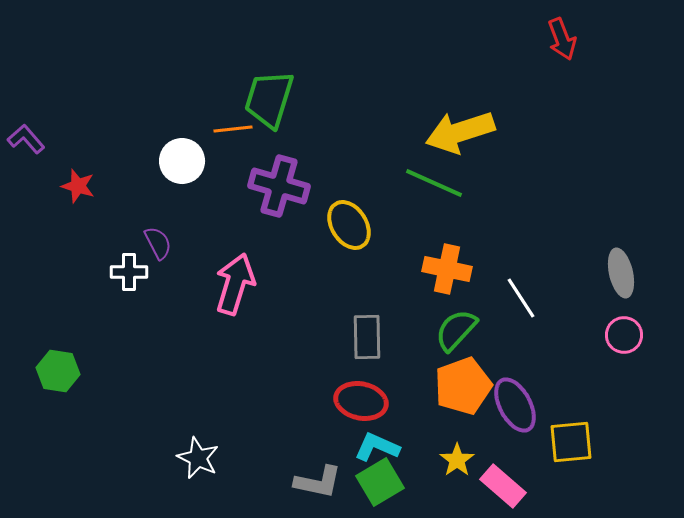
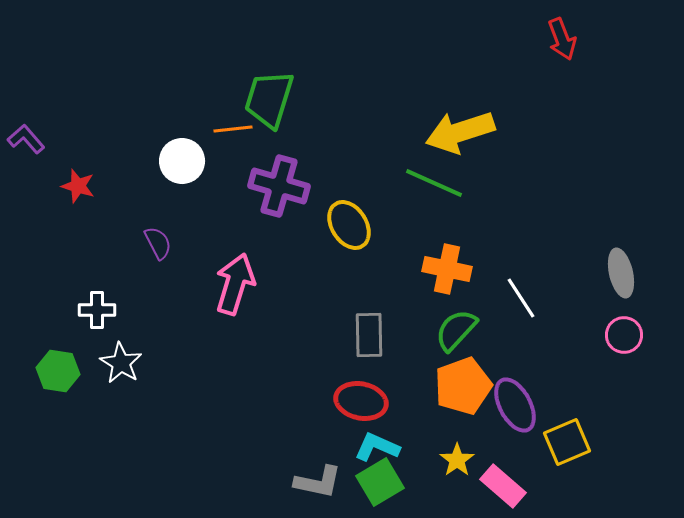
white cross: moved 32 px left, 38 px down
gray rectangle: moved 2 px right, 2 px up
yellow square: moved 4 px left; rotated 18 degrees counterclockwise
white star: moved 77 px left, 95 px up; rotated 6 degrees clockwise
